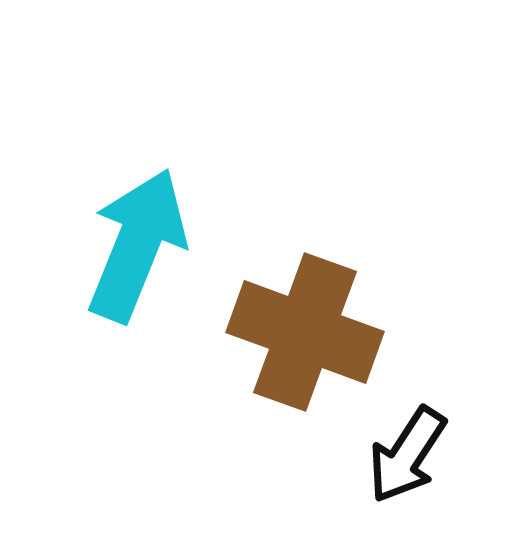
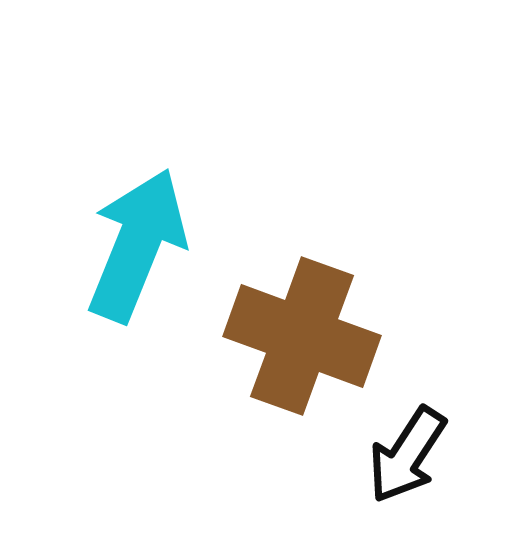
brown cross: moved 3 px left, 4 px down
